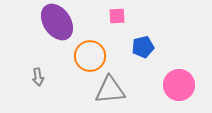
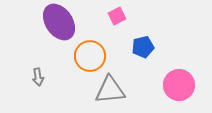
pink square: rotated 24 degrees counterclockwise
purple ellipse: moved 2 px right
